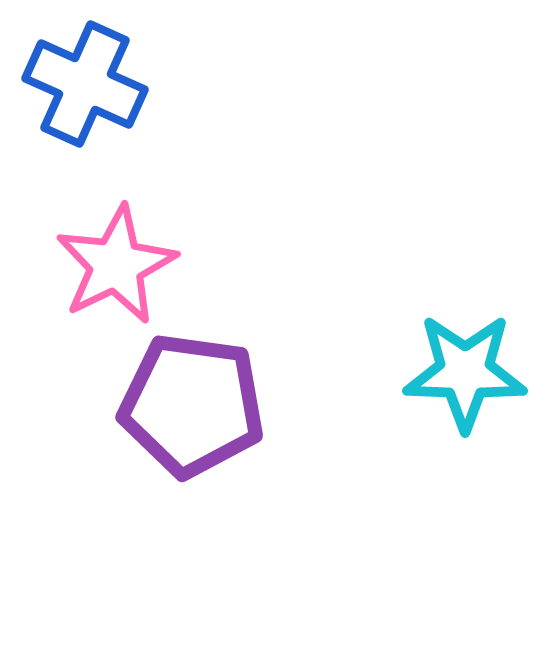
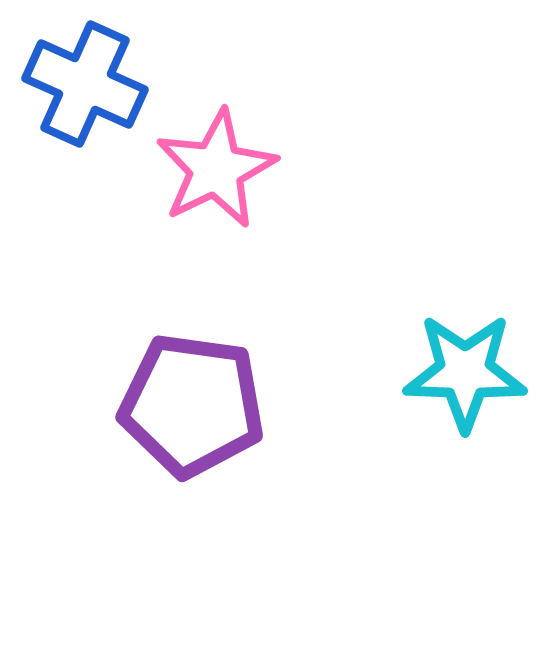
pink star: moved 100 px right, 96 px up
